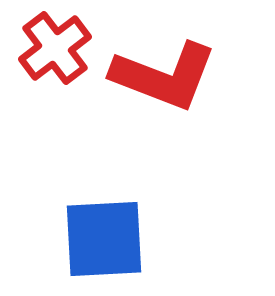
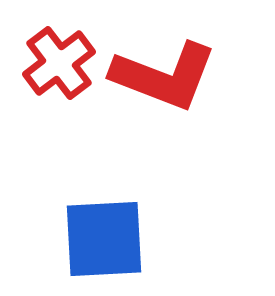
red cross: moved 4 px right, 15 px down
